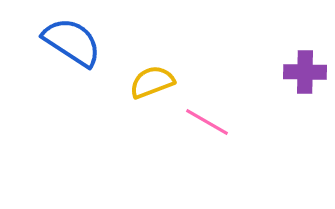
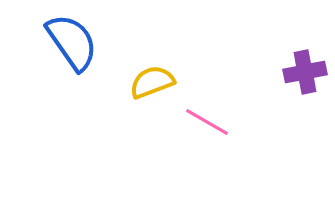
blue semicircle: rotated 22 degrees clockwise
purple cross: rotated 12 degrees counterclockwise
